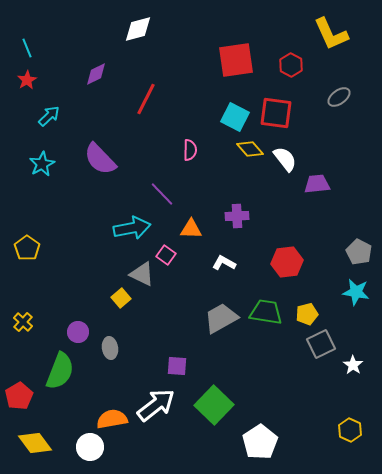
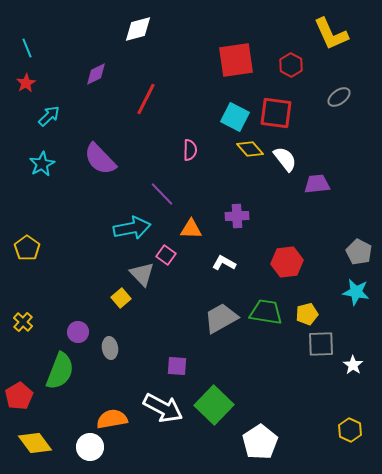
red star at (27, 80): moved 1 px left, 3 px down
gray triangle at (142, 274): rotated 20 degrees clockwise
gray square at (321, 344): rotated 24 degrees clockwise
white arrow at (156, 405): moved 7 px right, 3 px down; rotated 66 degrees clockwise
